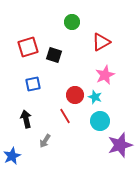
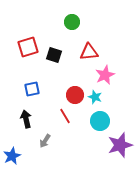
red triangle: moved 12 px left, 10 px down; rotated 24 degrees clockwise
blue square: moved 1 px left, 5 px down
